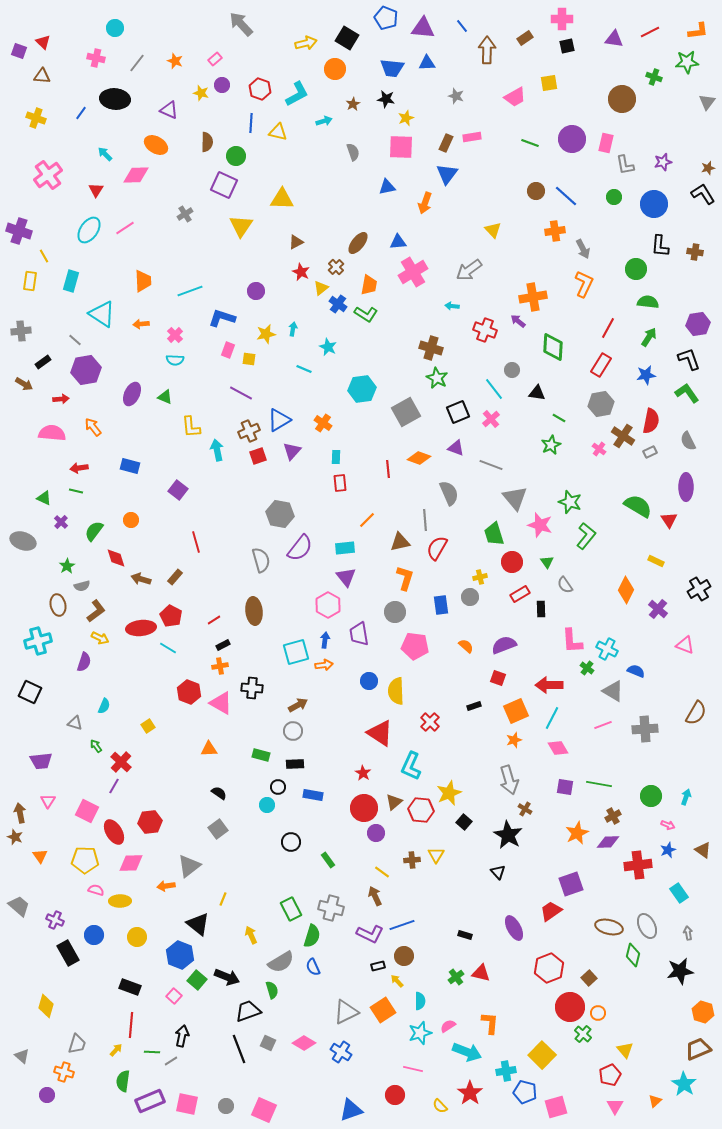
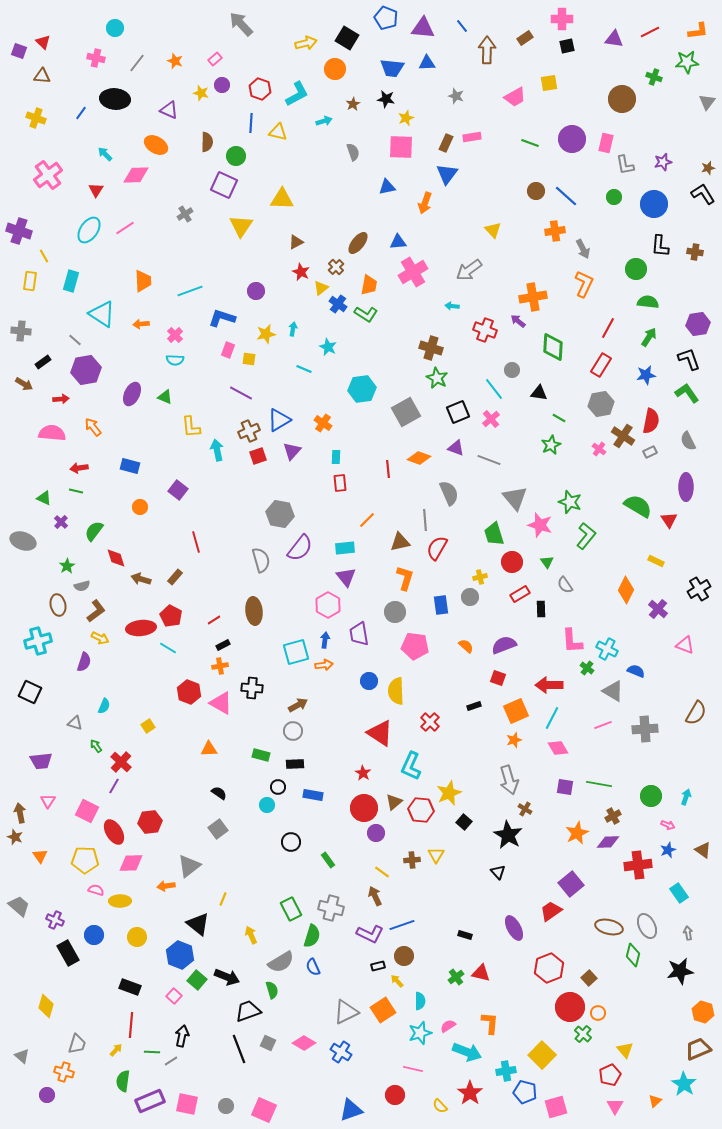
gray cross at (21, 331): rotated 12 degrees clockwise
black triangle at (537, 393): moved 2 px right
gray line at (491, 465): moved 2 px left, 5 px up
orange circle at (131, 520): moved 9 px right, 13 px up
purple square at (571, 884): rotated 20 degrees counterclockwise
